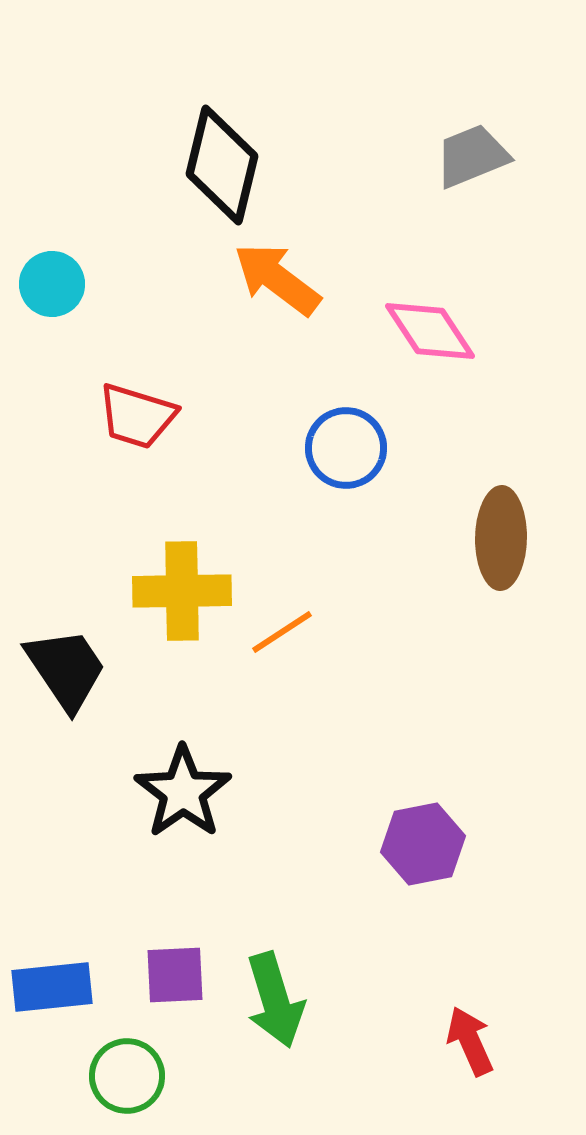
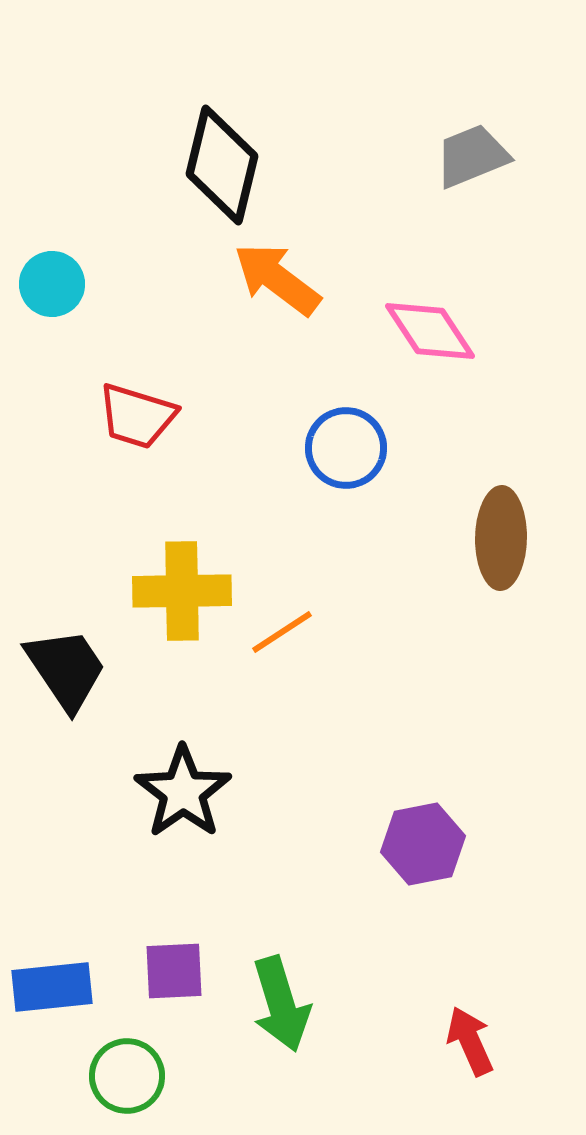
purple square: moved 1 px left, 4 px up
green arrow: moved 6 px right, 4 px down
